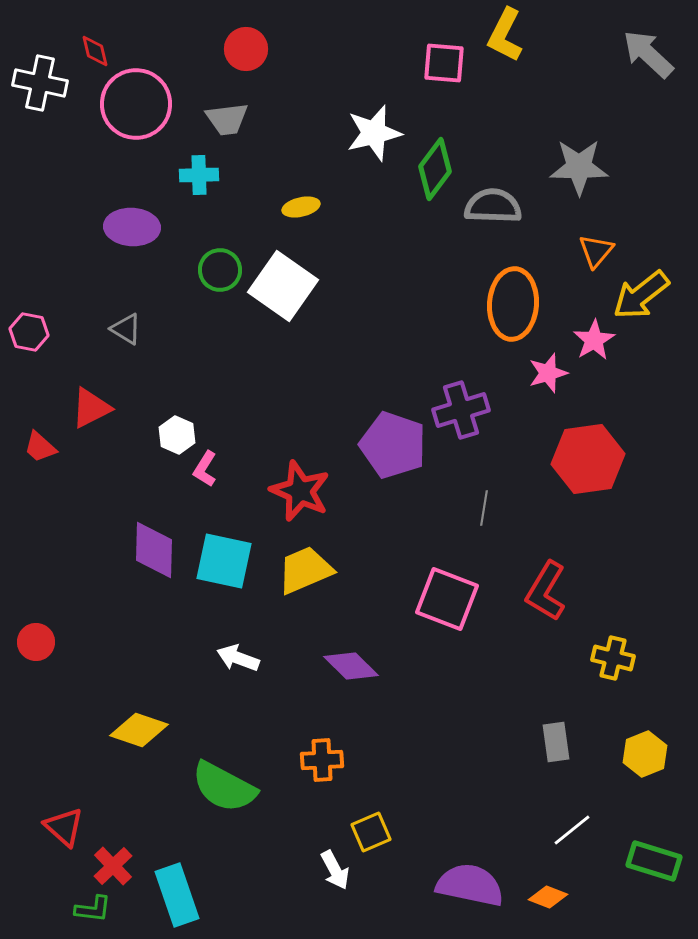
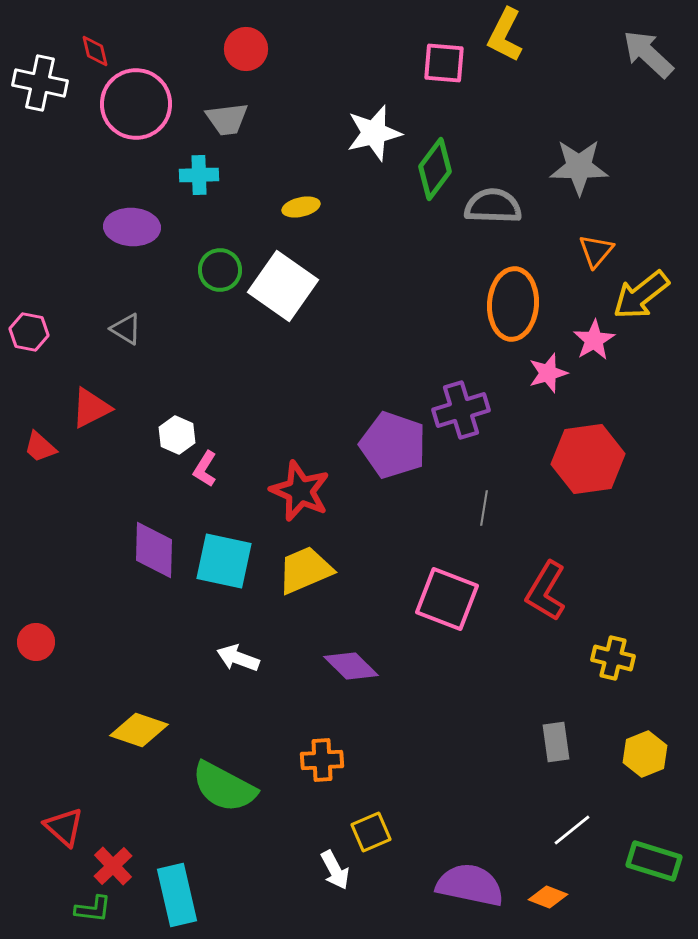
cyan rectangle at (177, 895): rotated 6 degrees clockwise
